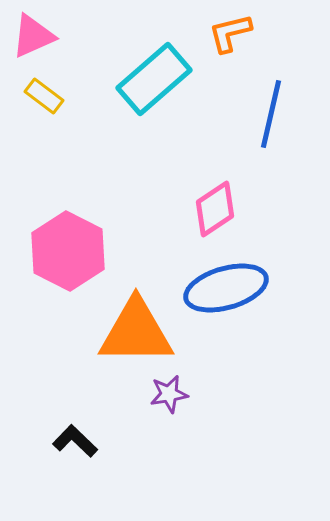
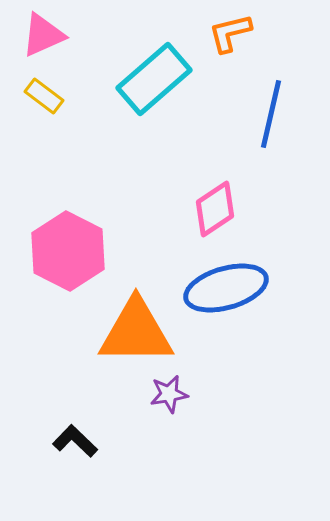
pink triangle: moved 10 px right, 1 px up
